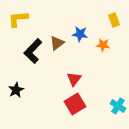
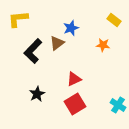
yellow rectangle: rotated 32 degrees counterclockwise
blue star: moved 9 px left, 6 px up; rotated 28 degrees counterclockwise
red triangle: rotated 28 degrees clockwise
black star: moved 21 px right, 4 px down
cyan cross: moved 1 px up
